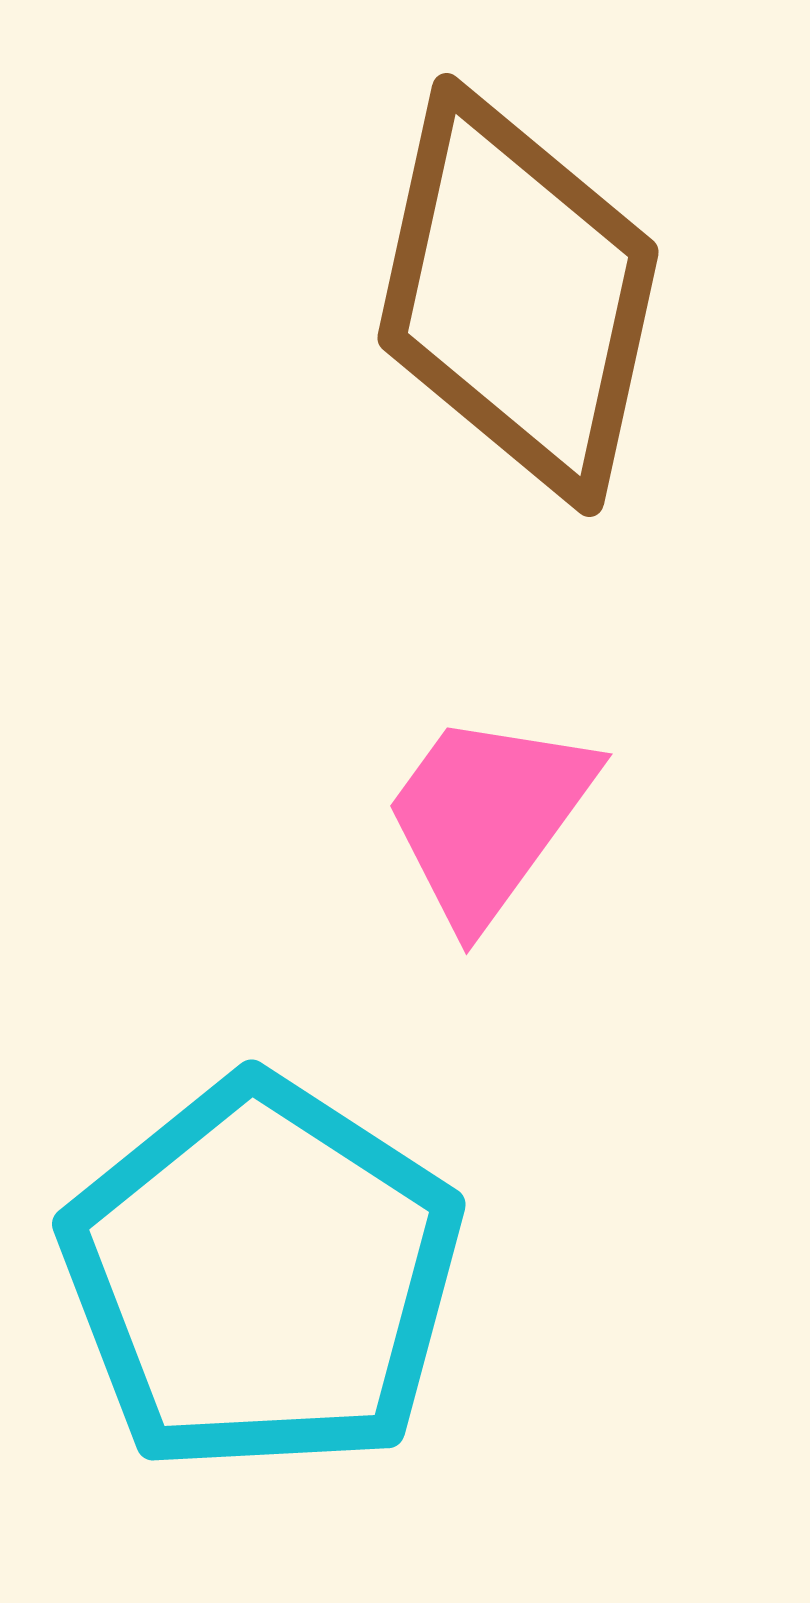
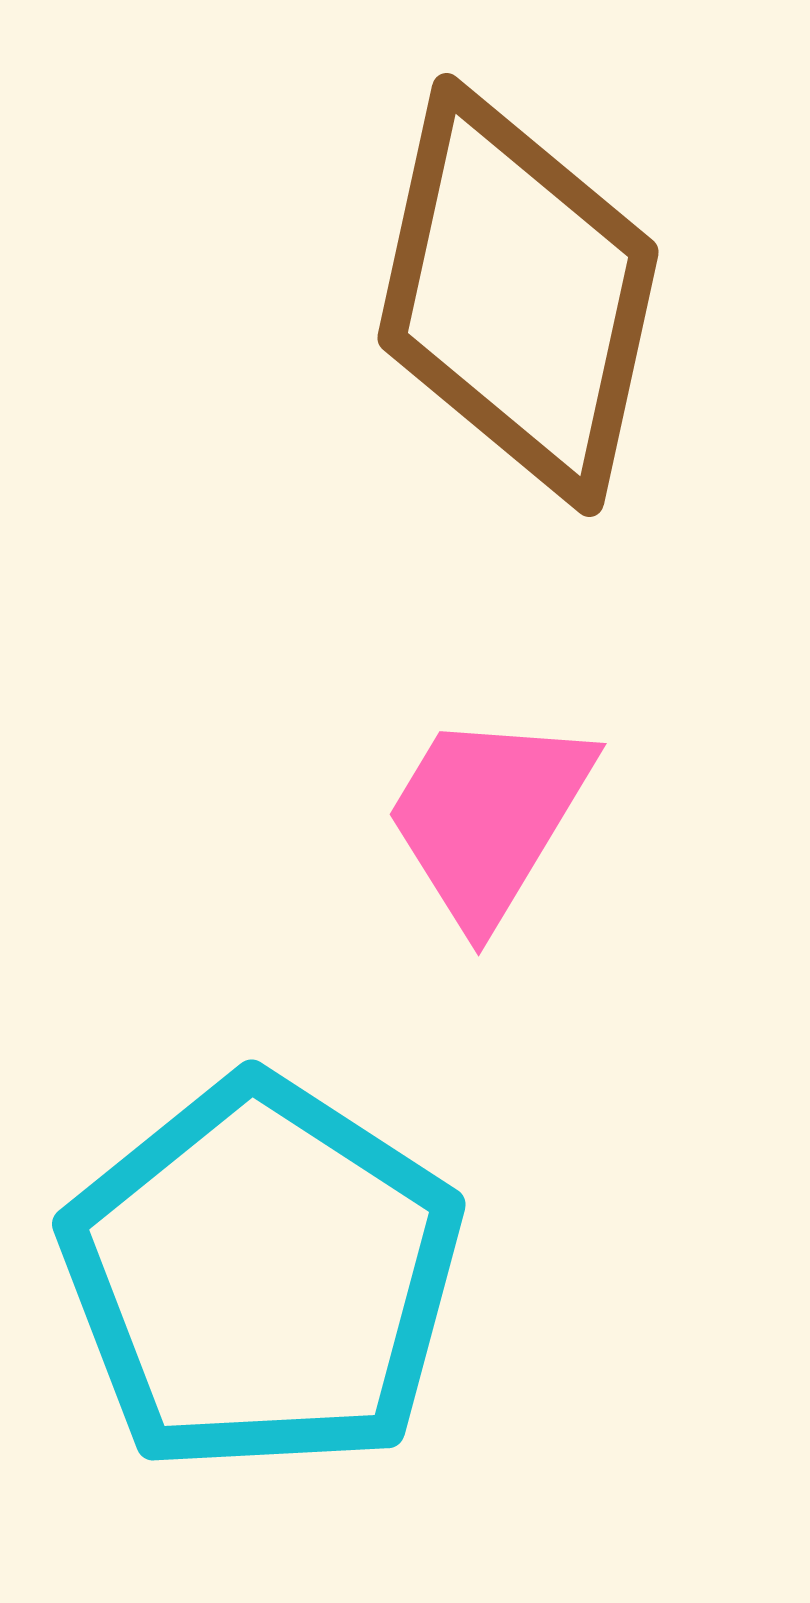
pink trapezoid: rotated 5 degrees counterclockwise
